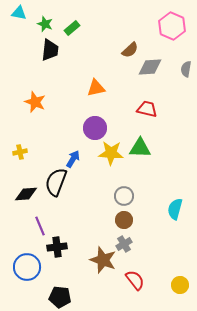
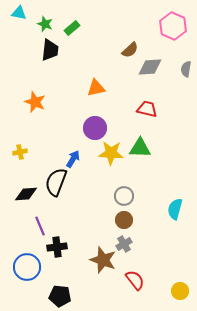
pink hexagon: moved 1 px right
yellow circle: moved 6 px down
black pentagon: moved 1 px up
